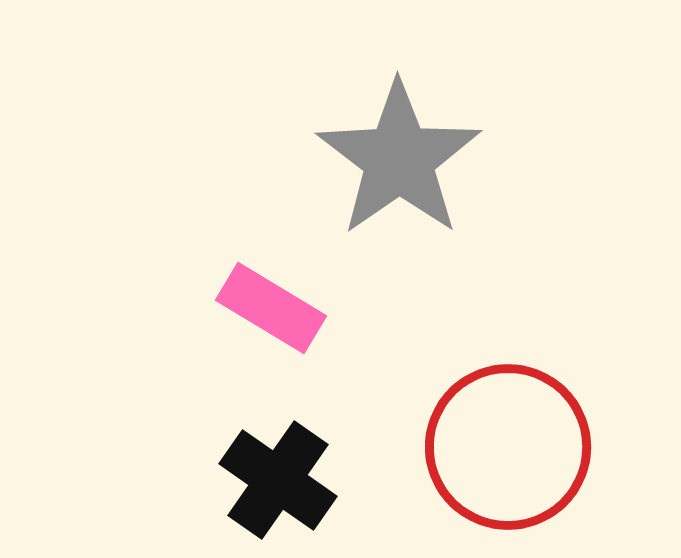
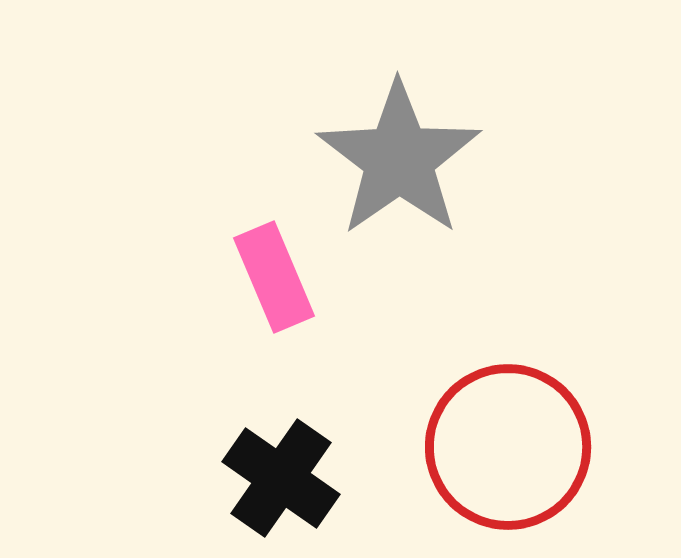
pink rectangle: moved 3 px right, 31 px up; rotated 36 degrees clockwise
black cross: moved 3 px right, 2 px up
